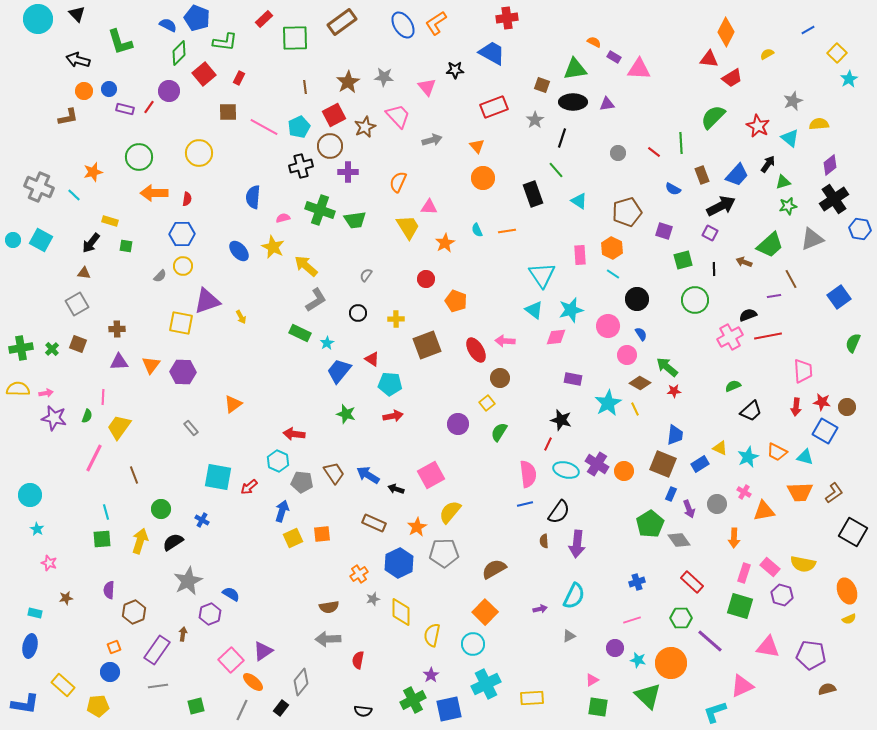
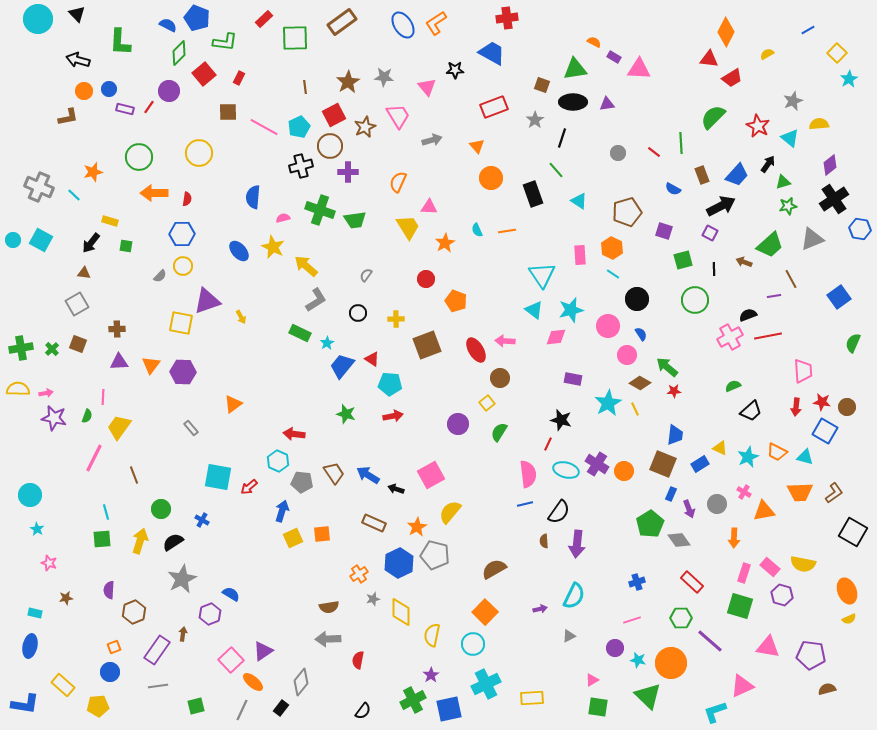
green L-shape at (120, 42): rotated 20 degrees clockwise
pink trapezoid at (398, 116): rotated 12 degrees clockwise
orange circle at (483, 178): moved 8 px right
blue trapezoid at (339, 371): moved 3 px right, 5 px up
gray pentagon at (444, 553): moved 9 px left, 2 px down; rotated 16 degrees clockwise
gray star at (188, 581): moved 6 px left, 2 px up
black semicircle at (363, 711): rotated 60 degrees counterclockwise
